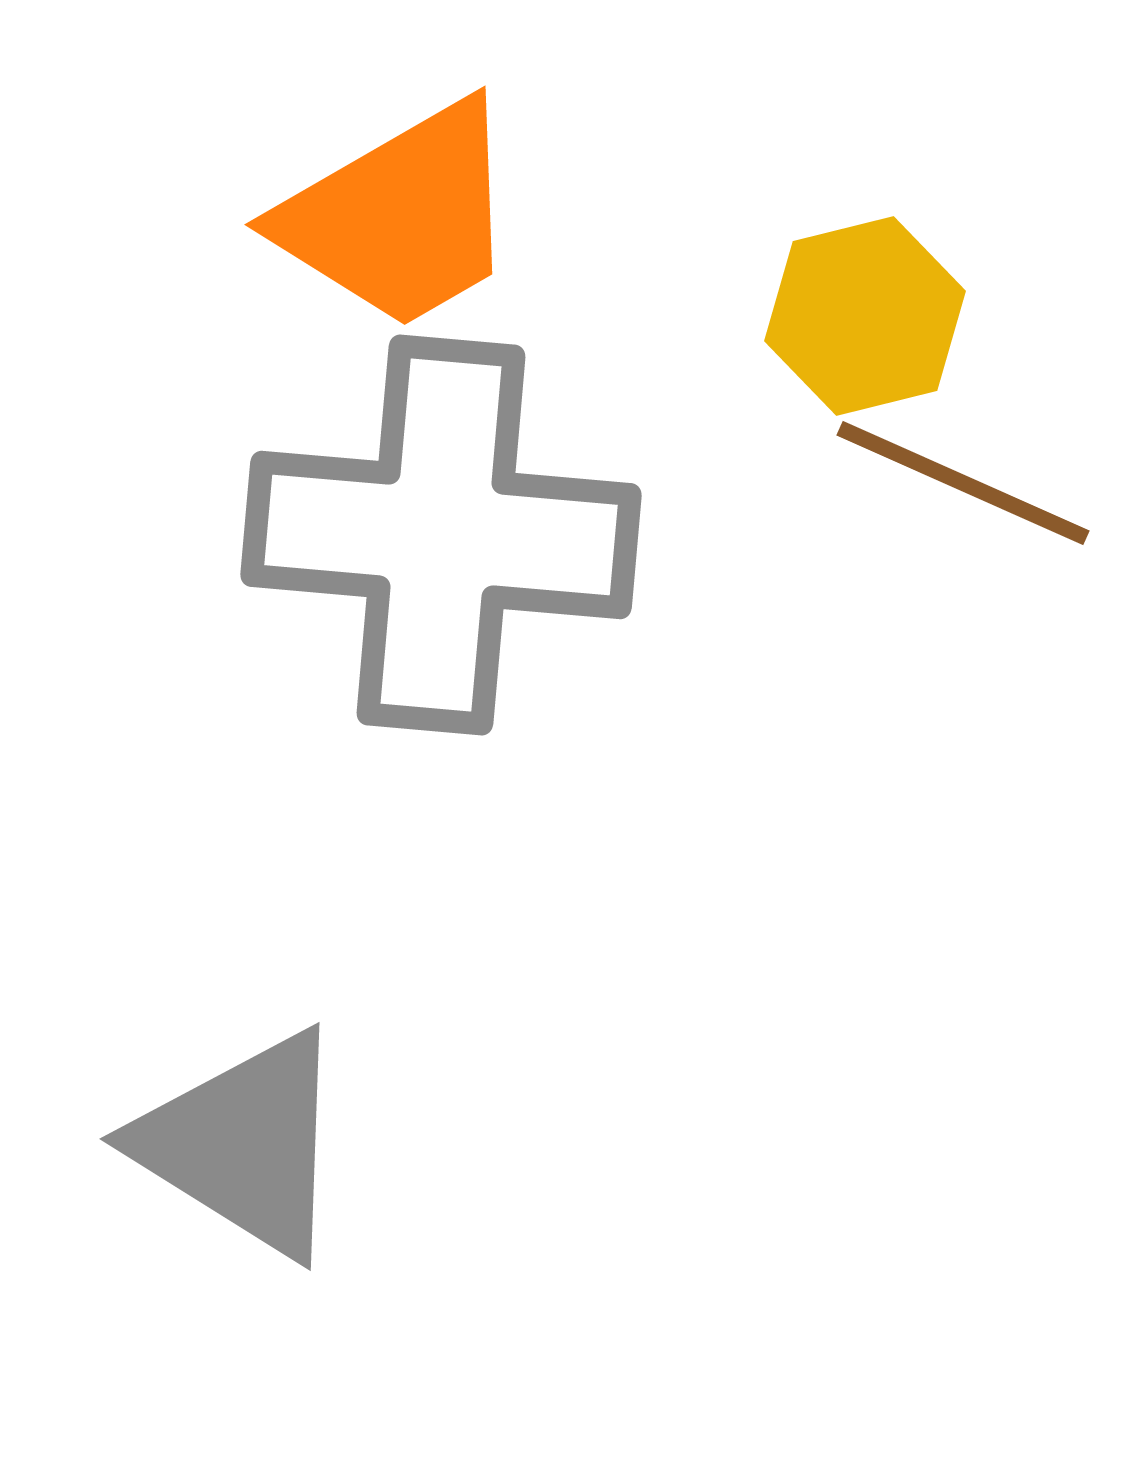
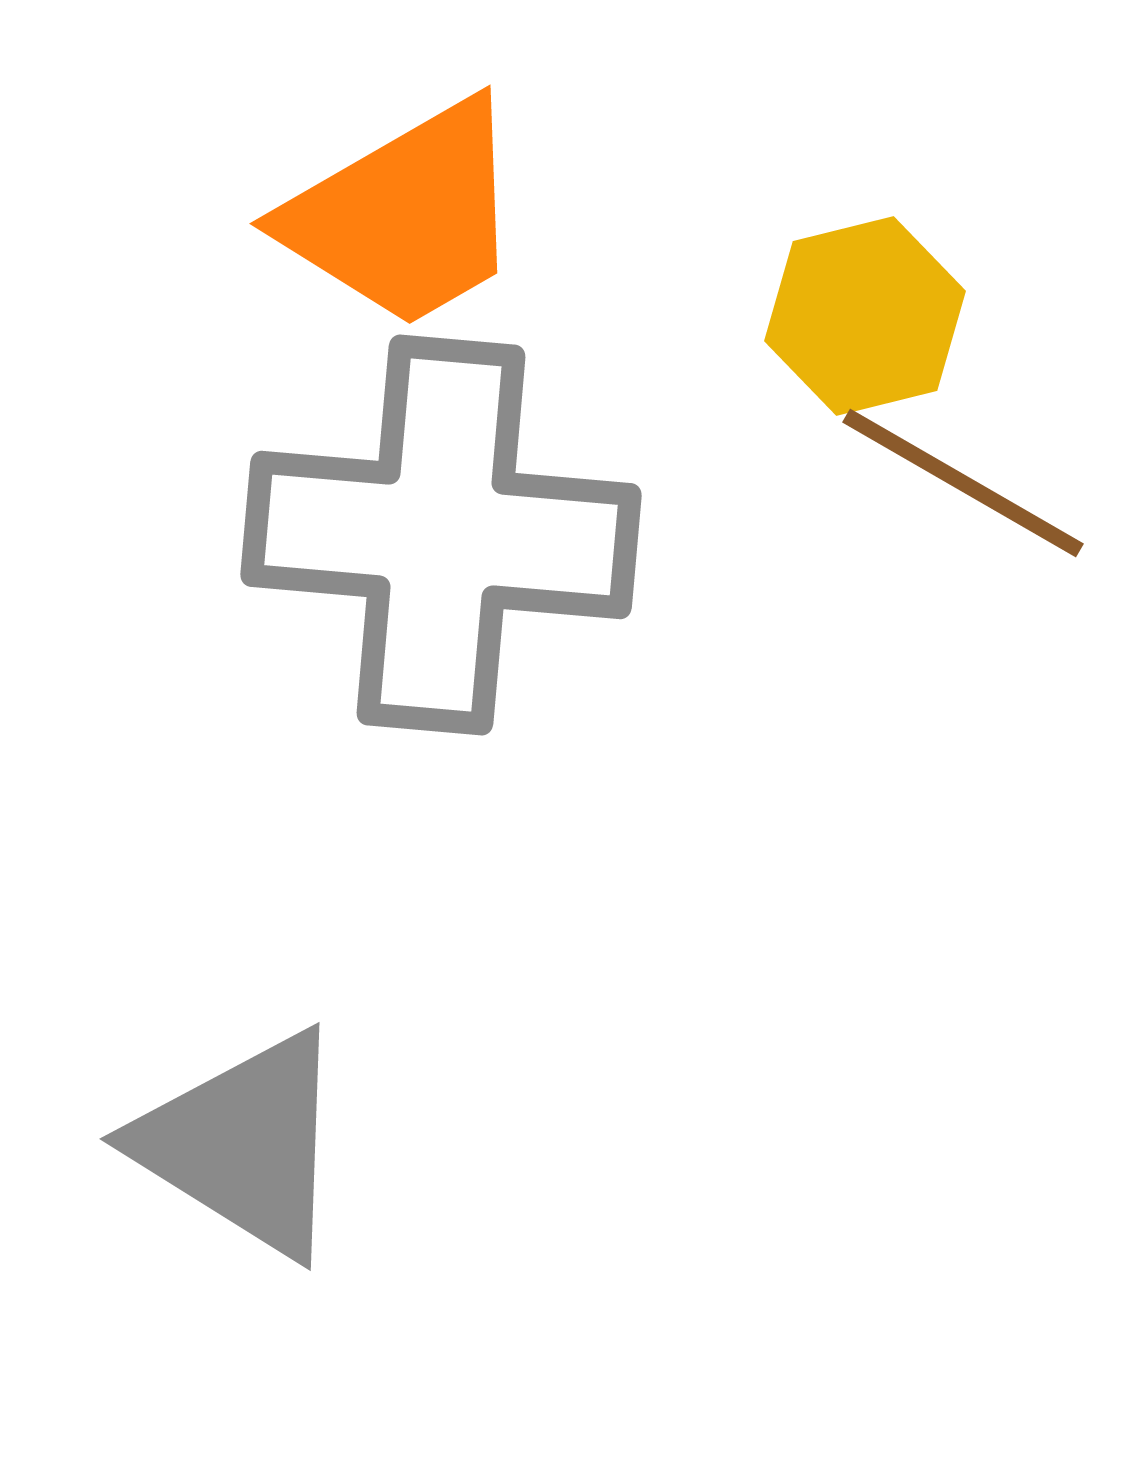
orange trapezoid: moved 5 px right, 1 px up
brown line: rotated 6 degrees clockwise
